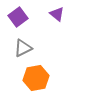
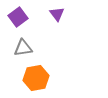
purple triangle: rotated 14 degrees clockwise
gray triangle: rotated 18 degrees clockwise
